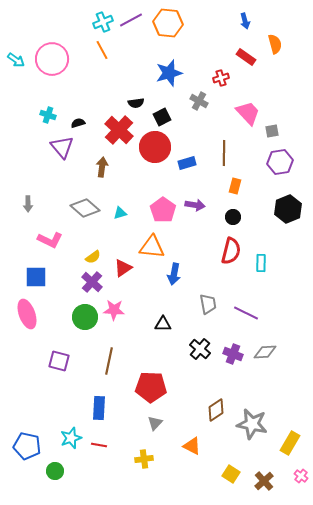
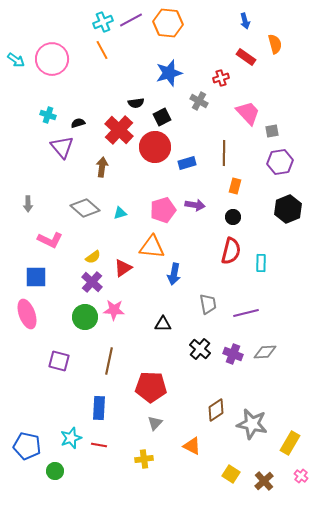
pink pentagon at (163, 210): rotated 20 degrees clockwise
purple line at (246, 313): rotated 40 degrees counterclockwise
